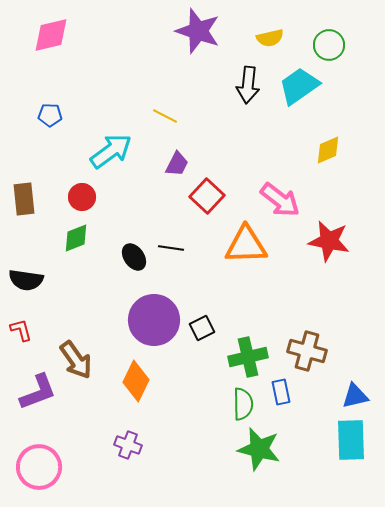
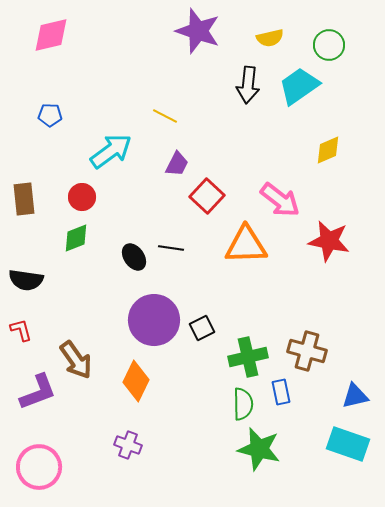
cyan rectangle: moved 3 px left, 4 px down; rotated 69 degrees counterclockwise
